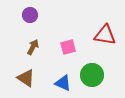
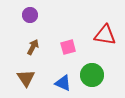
brown triangle: rotated 24 degrees clockwise
